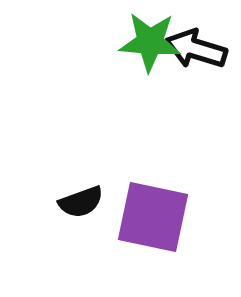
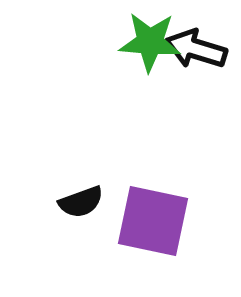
purple square: moved 4 px down
